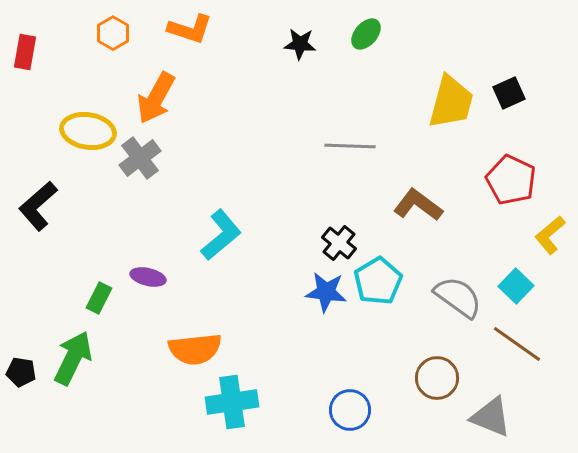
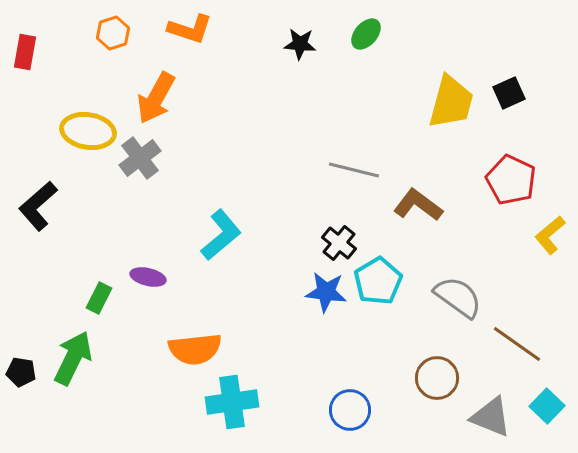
orange hexagon: rotated 12 degrees clockwise
gray line: moved 4 px right, 24 px down; rotated 12 degrees clockwise
cyan square: moved 31 px right, 120 px down
